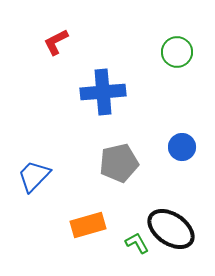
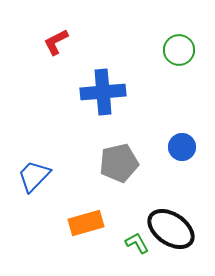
green circle: moved 2 px right, 2 px up
orange rectangle: moved 2 px left, 2 px up
